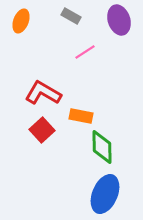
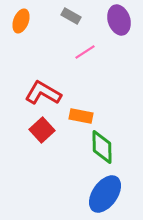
blue ellipse: rotated 12 degrees clockwise
